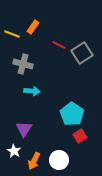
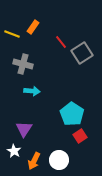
red line: moved 2 px right, 3 px up; rotated 24 degrees clockwise
